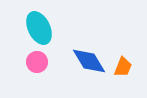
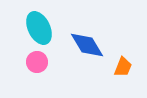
blue diamond: moved 2 px left, 16 px up
